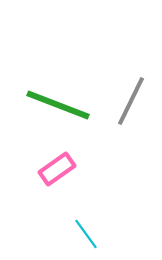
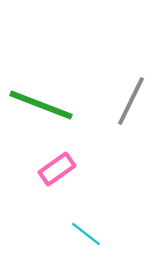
green line: moved 17 px left
cyan line: rotated 16 degrees counterclockwise
